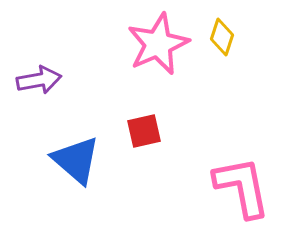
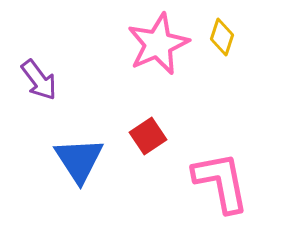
purple arrow: rotated 63 degrees clockwise
red square: moved 4 px right, 5 px down; rotated 21 degrees counterclockwise
blue triangle: moved 3 px right; rotated 16 degrees clockwise
pink L-shape: moved 21 px left, 5 px up
